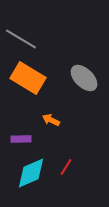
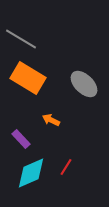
gray ellipse: moved 6 px down
purple rectangle: rotated 48 degrees clockwise
